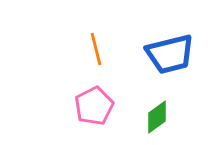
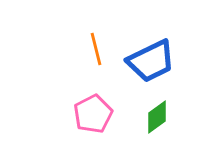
blue trapezoid: moved 19 px left, 7 px down; rotated 12 degrees counterclockwise
pink pentagon: moved 1 px left, 8 px down
